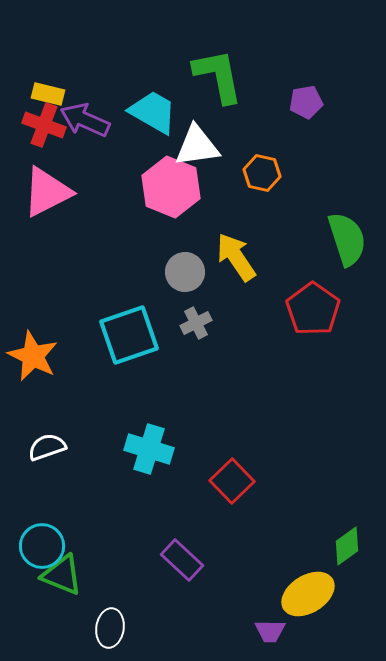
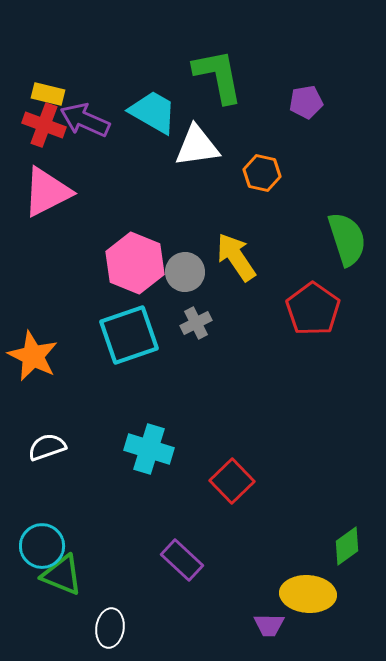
pink hexagon: moved 36 px left, 76 px down
yellow ellipse: rotated 36 degrees clockwise
purple trapezoid: moved 1 px left, 6 px up
